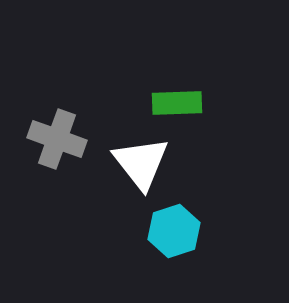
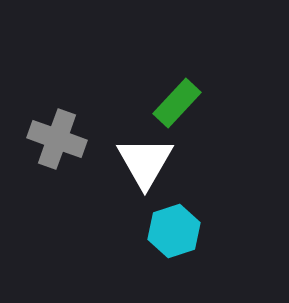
green rectangle: rotated 45 degrees counterclockwise
white triangle: moved 4 px right, 1 px up; rotated 8 degrees clockwise
